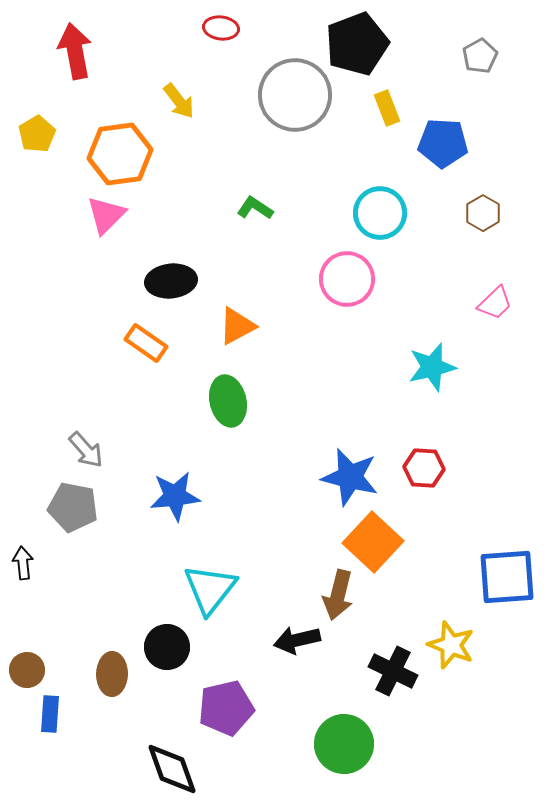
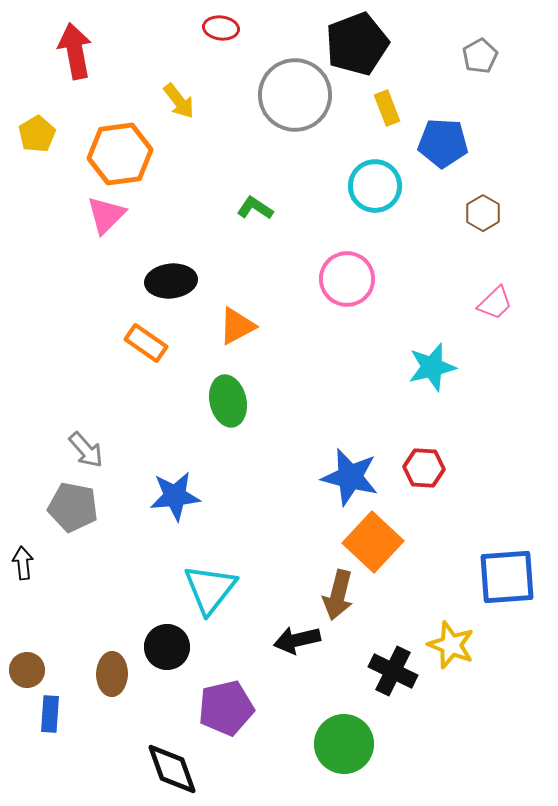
cyan circle at (380, 213): moved 5 px left, 27 px up
